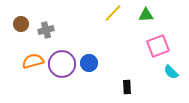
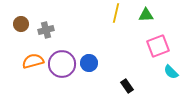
yellow line: moved 3 px right; rotated 30 degrees counterclockwise
black rectangle: moved 1 px up; rotated 32 degrees counterclockwise
